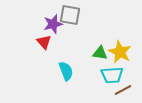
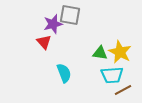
cyan semicircle: moved 2 px left, 2 px down
